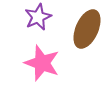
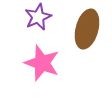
brown ellipse: rotated 9 degrees counterclockwise
